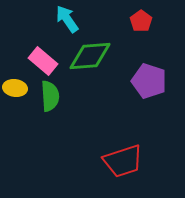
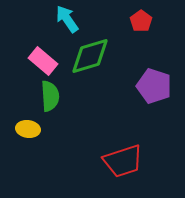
green diamond: rotated 12 degrees counterclockwise
purple pentagon: moved 5 px right, 5 px down
yellow ellipse: moved 13 px right, 41 px down
